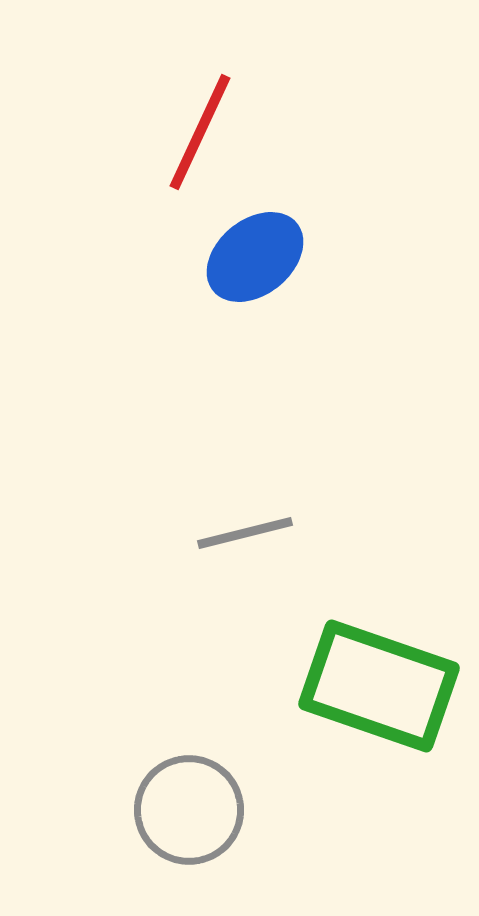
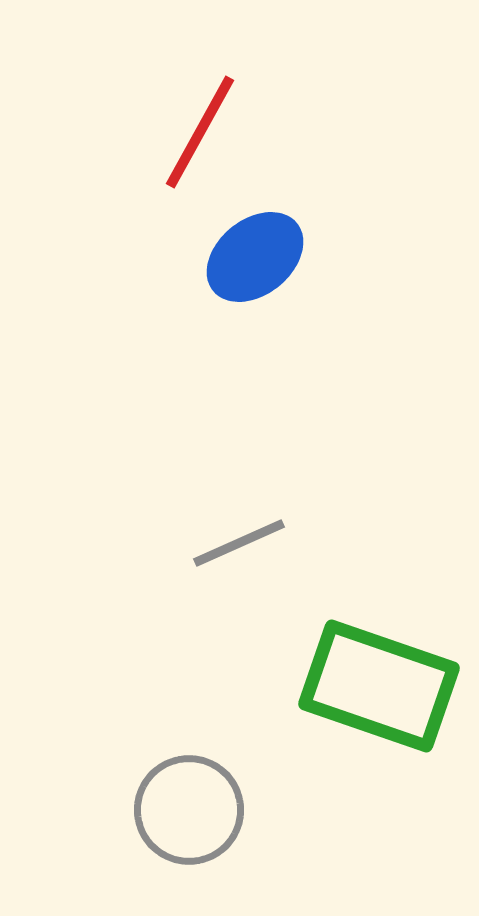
red line: rotated 4 degrees clockwise
gray line: moved 6 px left, 10 px down; rotated 10 degrees counterclockwise
